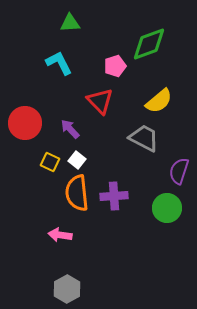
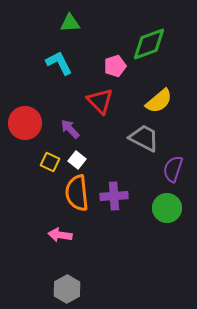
purple semicircle: moved 6 px left, 2 px up
